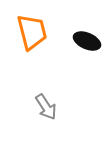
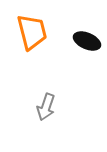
gray arrow: rotated 52 degrees clockwise
